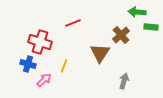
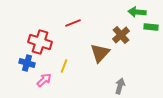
brown triangle: rotated 10 degrees clockwise
blue cross: moved 1 px left, 1 px up
gray arrow: moved 4 px left, 5 px down
